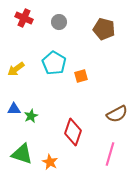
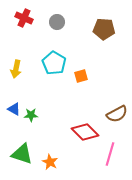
gray circle: moved 2 px left
brown pentagon: rotated 10 degrees counterclockwise
yellow arrow: rotated 42 degrees counterclockwise
blue triangle: rotated 32 degrees clockwise
green star: moved 1 px up; rotated 24 degrees clockwise
red diamond: moved 12 px right; rotated 64 degrees counterclockwise
